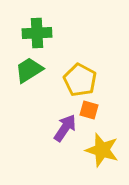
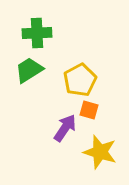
yellow pentagon: rotated 16 degrees clockwise
yellow star: moved 2 px left, 2 px down
